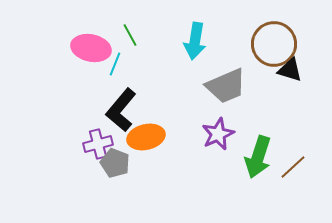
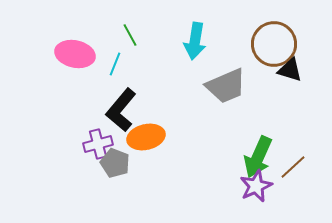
pink ellipse: moved 16 px left, 6 px down
purple star: moved 38 px right, 52 px down
green arrow: rotated 6 degrees clockwise
